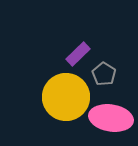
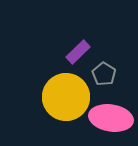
purple rectangle: moved 2 px up
